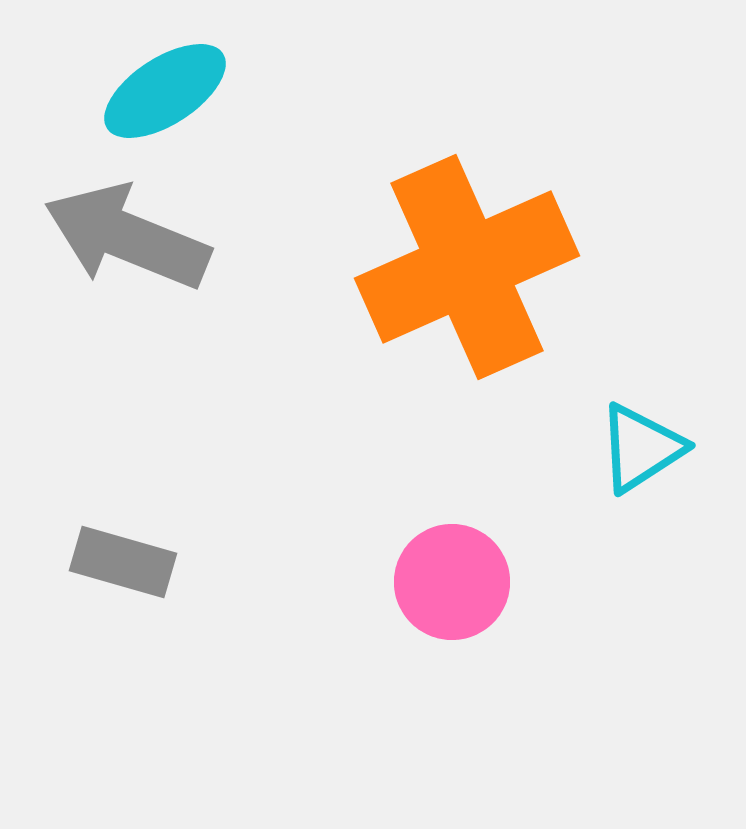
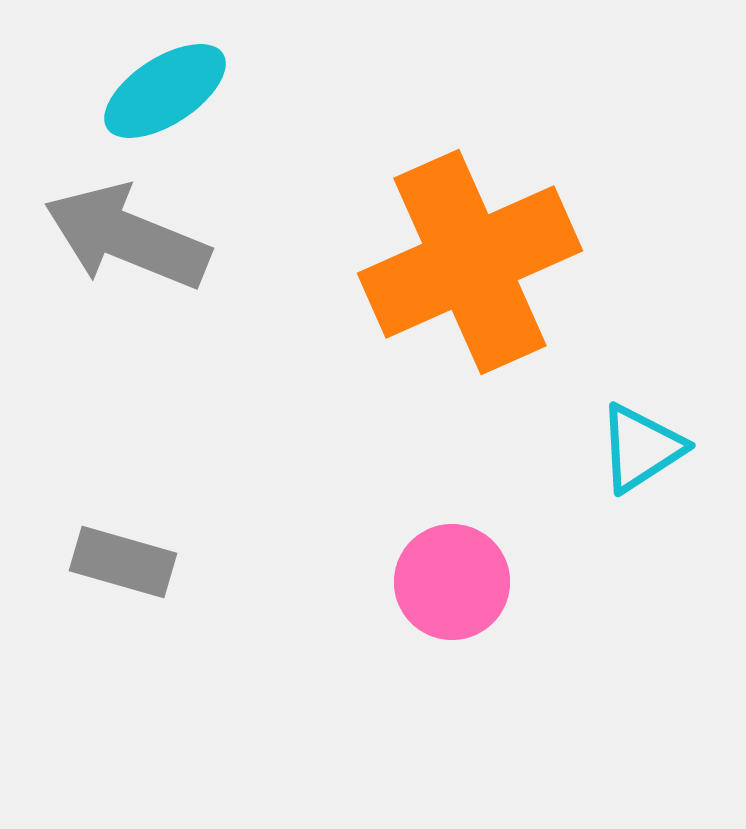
orange cross: moved 3 px right, 5 px up
